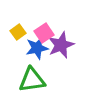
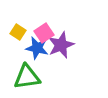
yellow square: rotated 21 degrees counterclockwise
blue star: rotated 25 degrees clockwise
green triangle: moved 5 px left, 3 px up
